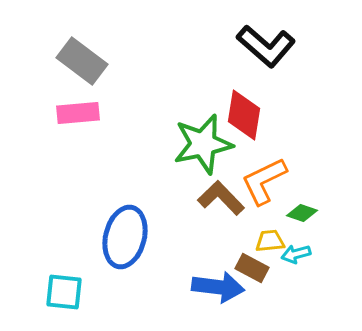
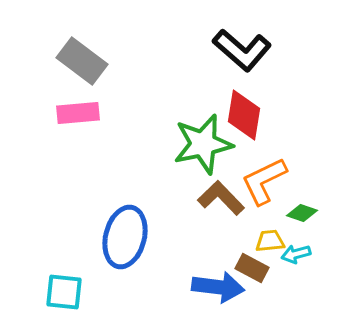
black L-shape: moved 24 px left, 4 px down
